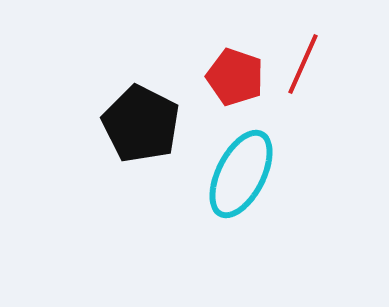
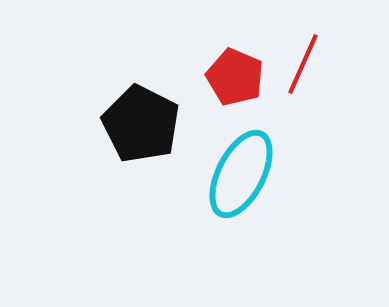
red pentagon: rotated 4 degrees clockwise
